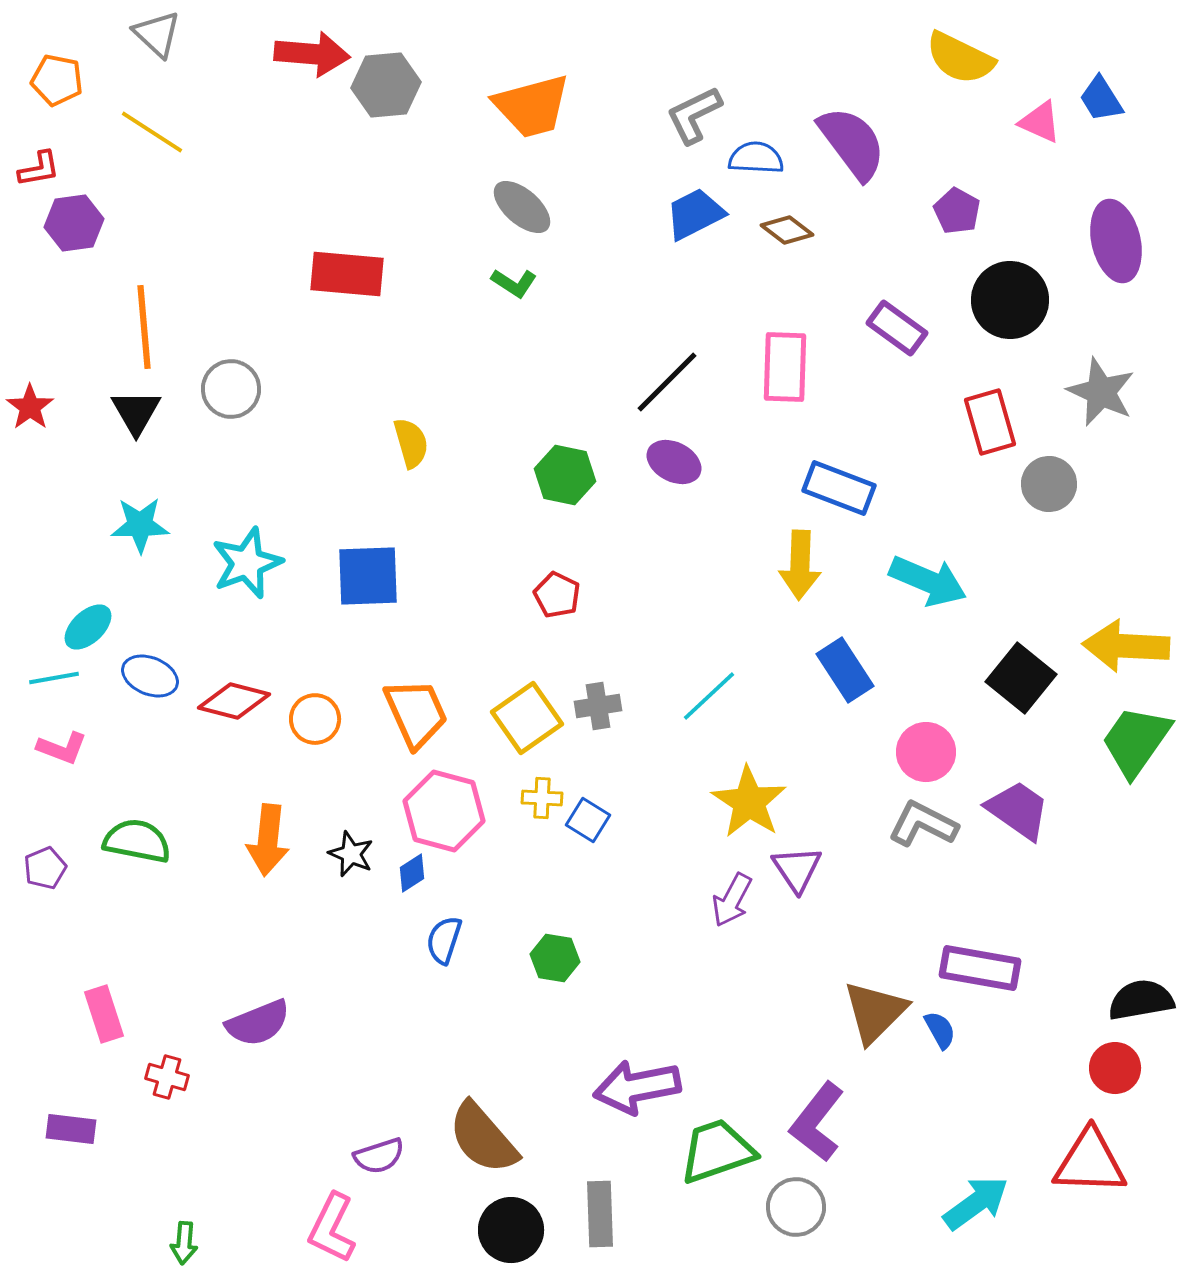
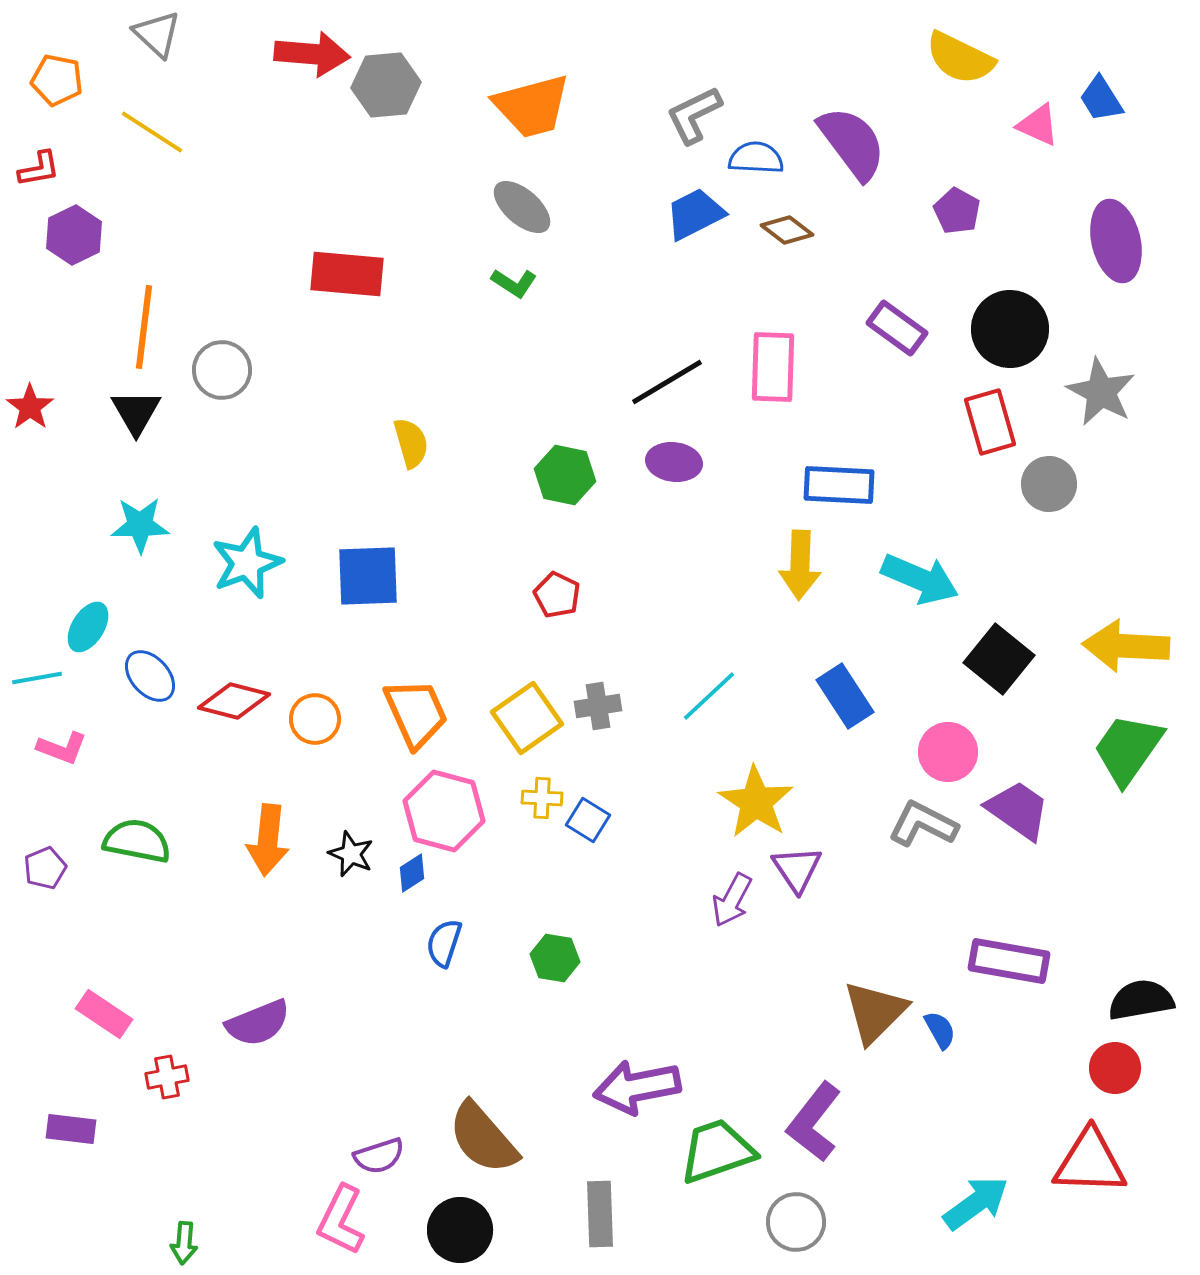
pink triangle at (1040, 122): moved 2 px left, 3 px down
purple hexagon at (74, 223): moved 12 px down; rotated 18 degrees counterclockwise
black circle at (1010, 300): moved 29 px down
orange line at (144, 327): rotated 12 degrees clockwise
pink rectangle at (785, 367): moved 12 px left
black line at (667, 382): rotated 14 degrees clockwise
gray circle at (231, 389): moved 9 px left, 19 px up
gray star at (1101, 392): rotated 4 degrees clockwise
purple ellipse at (674, 462): rotated 20 degrees counterclockwise
blue rectangle at (839, 488): moved 3 px up; rotated 18 degrees counterclockwise
cyan arrow at (928, 581): moved 8 px left, 2 px up
cyan ellipse at (88, 627): rotated 15 degrees counterclockwise
blue rectangle at (845, 670): moved 26 px down
blue ellipse at (150, 676): rotated 26 degrees clockwise
cyan line at (54, 678): moved 17 px left
black square at (1021, 678): moved 22 px left, 19 px up
green trapezoid at (1136, 741): moved 8 px left, 8 px down
pink circle at (926, 752): moved 22 px right
yellow star at (749, 802): moved 7 px right
blue semicircle at (444, 940): moved 3 px down
purple rectangle at (980, 968): moved 29 px right, 7 px up
pink rectangle at (104, 1014): rotated 38 degrees counterclockwise
red cross at (167, 1077): rotated 27 degrees counterclockwise
purple L-shape at (817, 1122): moved 3 px left
gray circle at (796, 1207): moved 15 px down
pink L-shape at (332, 1228): moved 9 px right, 8 px up
black circle at (511, 1230): moved 51 px left
